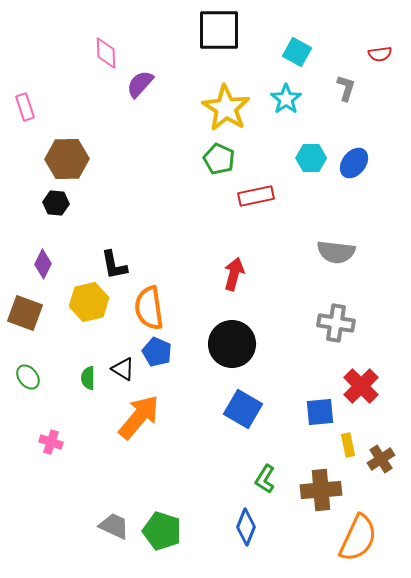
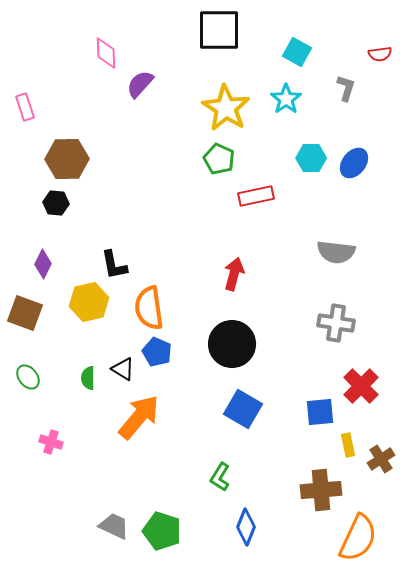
green L-shape at (265, 479): moved 45 px left, 2 px up
